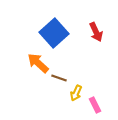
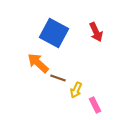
blue square: rotated 20 degrees counterclockwise
brown line: moved 1 px left
yellow arrow: moved 3 px up
